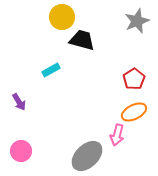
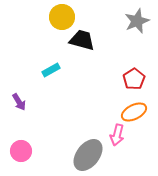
gray ellipse: moved 1 px right, 1 px up; rotated 8 degrees counterclockwise
